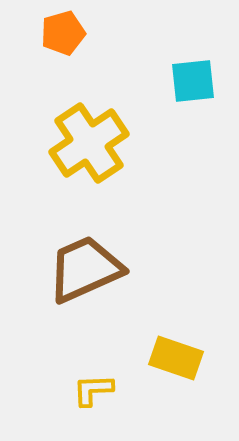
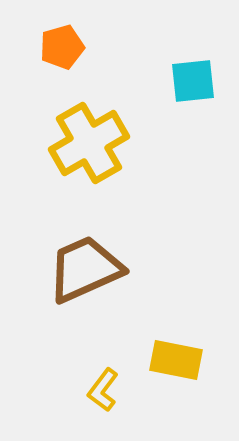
orange pentagon: moved 1 px left, 14 px down
yellow cross: rotated 4 degrees clockwise
yellow rectangle: moved 2 px down; rotated 8 degrees counterclockwise
yellow L-shape: moved 10 px right; rotated 51 degrees counterclockwise
